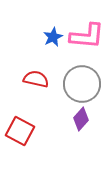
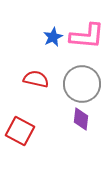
purple diamond: rotated 35 degrees counterclockwise
